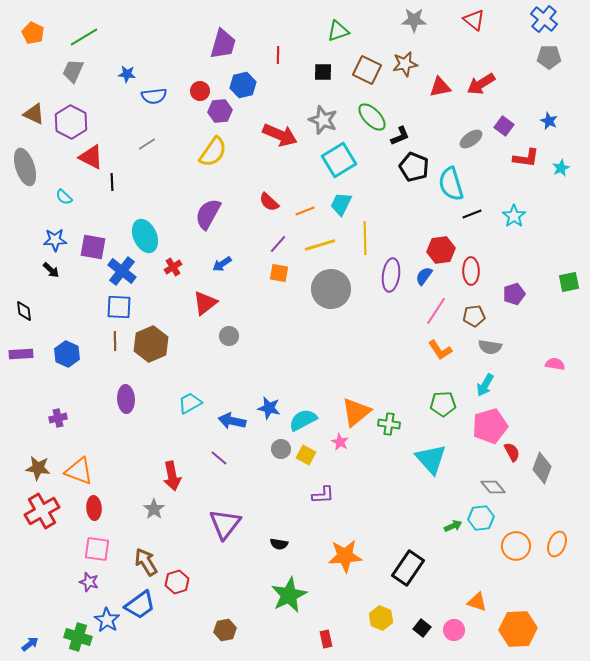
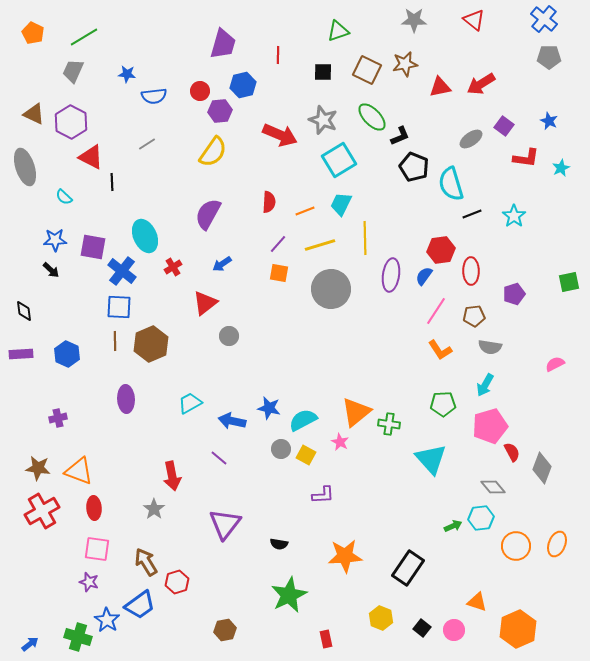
red semicircle at (269, 202): rotated 130 degrees counterclockwise
pink semicircle at (555, 364): rotated 36 degrees counterclockwise
orange hexagon at (518, 629): rotated 21 degrees counterclockwise
